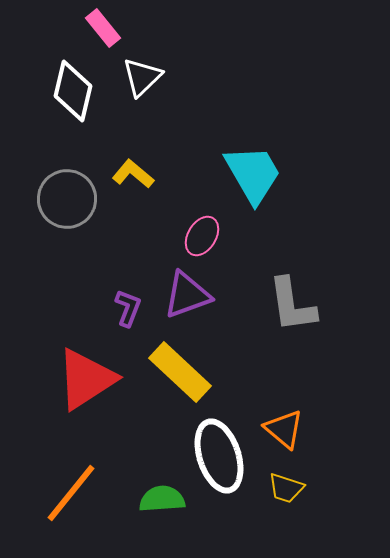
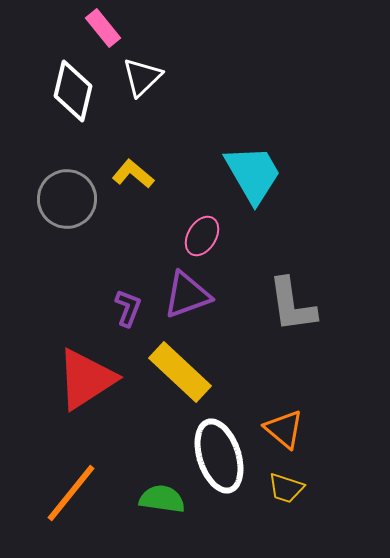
green semicircle: rotated 12 degrees clockwise
